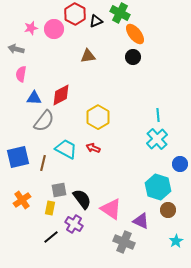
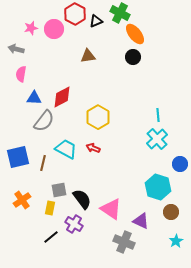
red diamond: moved 1 px right, 2 px down
brown circle: moved 3 px right, 2 px down
